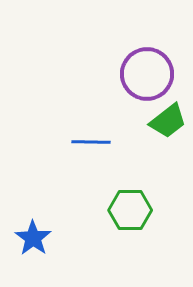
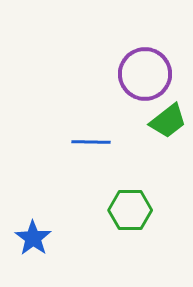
purple circle: moved 2 px left
